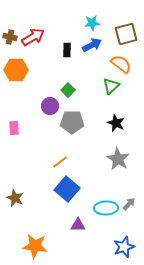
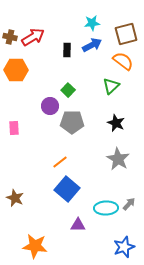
orange semicircle: moved 2 px right, 3 px up
